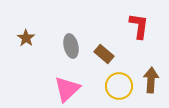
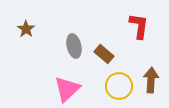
brown star: moved 9 px up
gray ellipse: moved 3 px right
